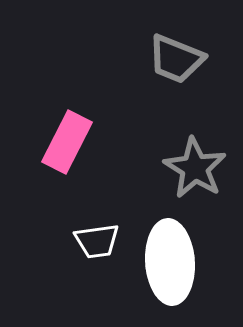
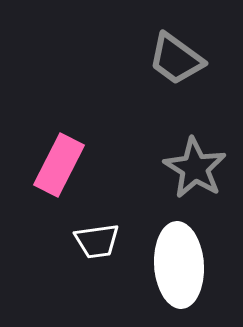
gray trapezoid: rotated 14 degrees clockwise
pink rectangle: moved 8 px left, 23 px down
white ellipse: moved 9 px right, 3 px down
